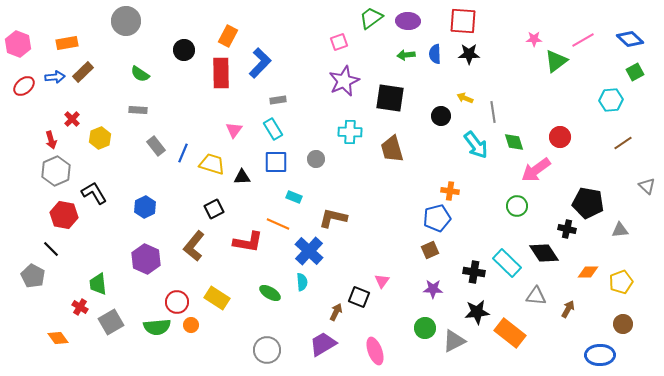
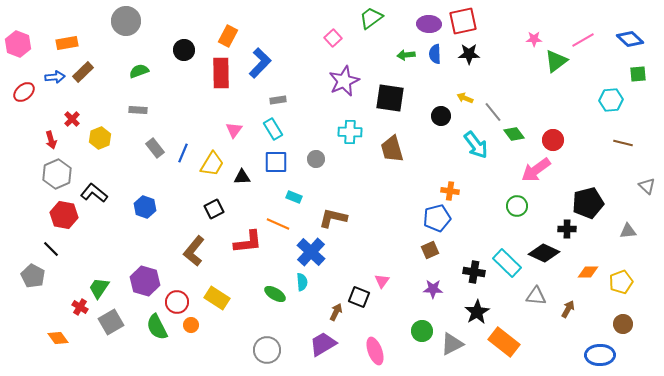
purple ellipse at (408, 21): moved 21 px right, 3 px down
red square at (463, 21): rotated 16 degrees counterclockwise
pink square at (339, 42): moved 6 px left, 4 px up; rotated 24 degrees counterclockwise
green square at (635, 72): moved 3 px right, 2 px down; rotated 24 degrees clockwise
green semicircle at (140, 74): moved 1 px left, 3 px up; rotated 126 degrees clockwise
red ellipse at (24, 86): moved 6 px down
gray line at (493, 112): rotated 30 degrees counterclockwise
red circle at (560, 137): moved 7 px left, 3 px down
green diamond at (514, 142): moved 8 px up; rotated 20 degrees counterclockwise
brown line at (623, 143): rotated 48 degrees clockwise
gray rectangle at (156, 146): moved 1 px left, 2 px down
yellow trapezoid at (212, 164): rotated 104 degrees clockwise
gray hexagon at (56, 171): moved 1 px right, 3 px down
black L-shape at (94, 193): rotated 20 degrees counterclockwise
black pentagon at (588, 203): rotated 24 degrees counterclockwise
blue hexagon at (145, 207): rotated 15 degrees counterclockwise
black cross at (567, 229): rotated 12 degrees counterclockwise
gray triangle at (620, 230): moved 8 px right, 1 px down
red L-shape at (248, 242): rotated 16 degrees counterclockwise
brown L-shape at (194, 246): moved 5 px down
blue cross at (309, 251): moved 2 px right, 1 px down
black diamond at (544, 253): rotated 32 degrees counterclockwise
purple hexagon at (146, 259): moved 1 px left, 22 px down; rotated 8 degrees counterclockwise
green trapezoid at (98, 284): moved 1 px right, 4 px down; rotated 40 degrees clockwise
green ellipse at (270, 293): moved 5 px right, 1 px down
black star at (477, 312): rotated 25 degrees counterclockwise
green semicircle at (157, 327): rotated 68 degrees clockwise
green circle at (425, 328): moved 3 px left, 3 px down
orange rectangle at (510, 333): moved 6 px left, 9 px down
gray triangle at (454, 341): moved 2 px left, 3 px down
